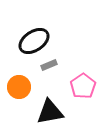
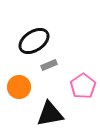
black triangle: moved 2 px down
